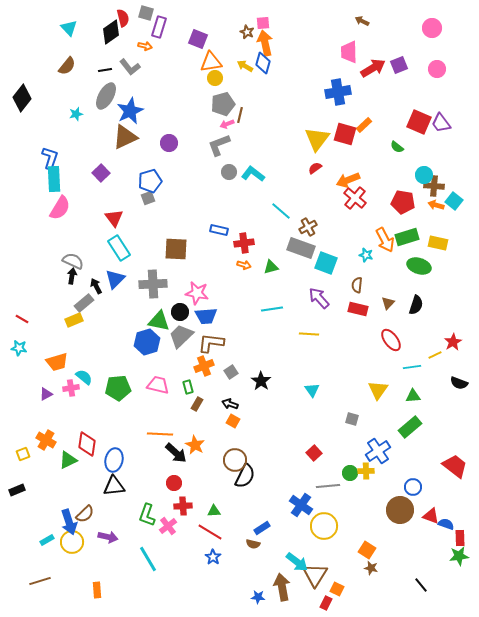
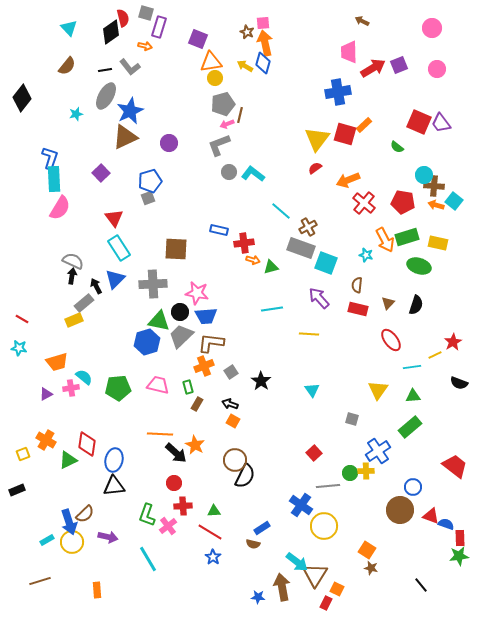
red cross at (355, 198): moved 9 px right, 5 px down
orange arrow at (244, 265): moved 9 px right, 5 px up
